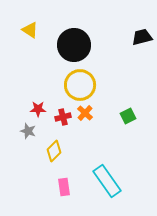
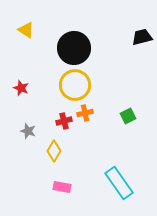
yellow triangle: moved 4 px left
black circle: moved 3 px down
yellow circle: moved 5 px left
red star: moved 17 px left, 21 px up; rotated 21 degrees clockwise
orange cross: rotated 35 degrees clockwise
red cross: moved 1 px right, 4 px down
yellow diamond: rotated 15 degrees counterclockwise
cyan rectangle: moved 12 px right, 2 px down
pink rectangle: moved 2 px left; rotated 72 degrees counterclockwise
